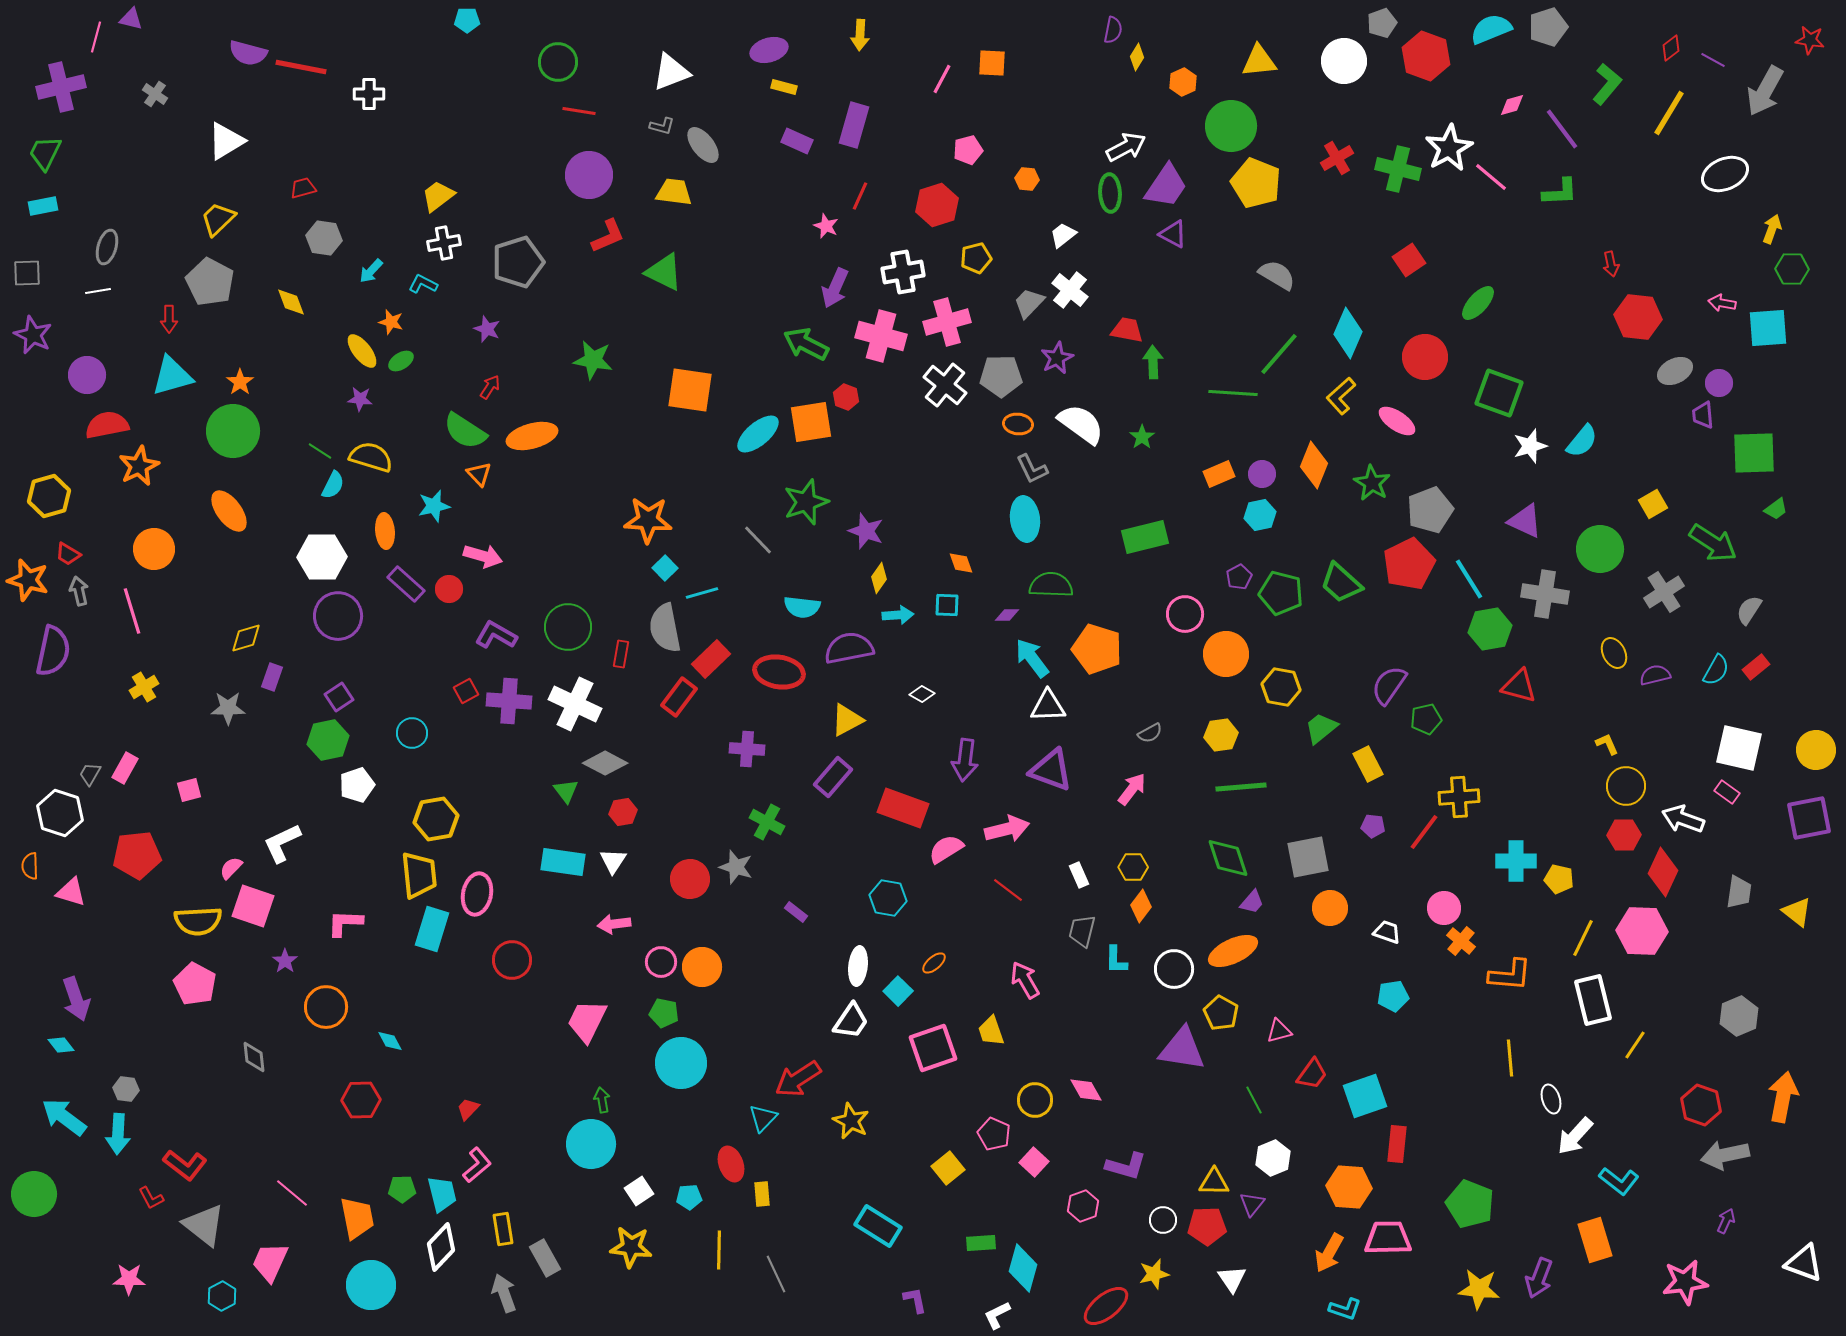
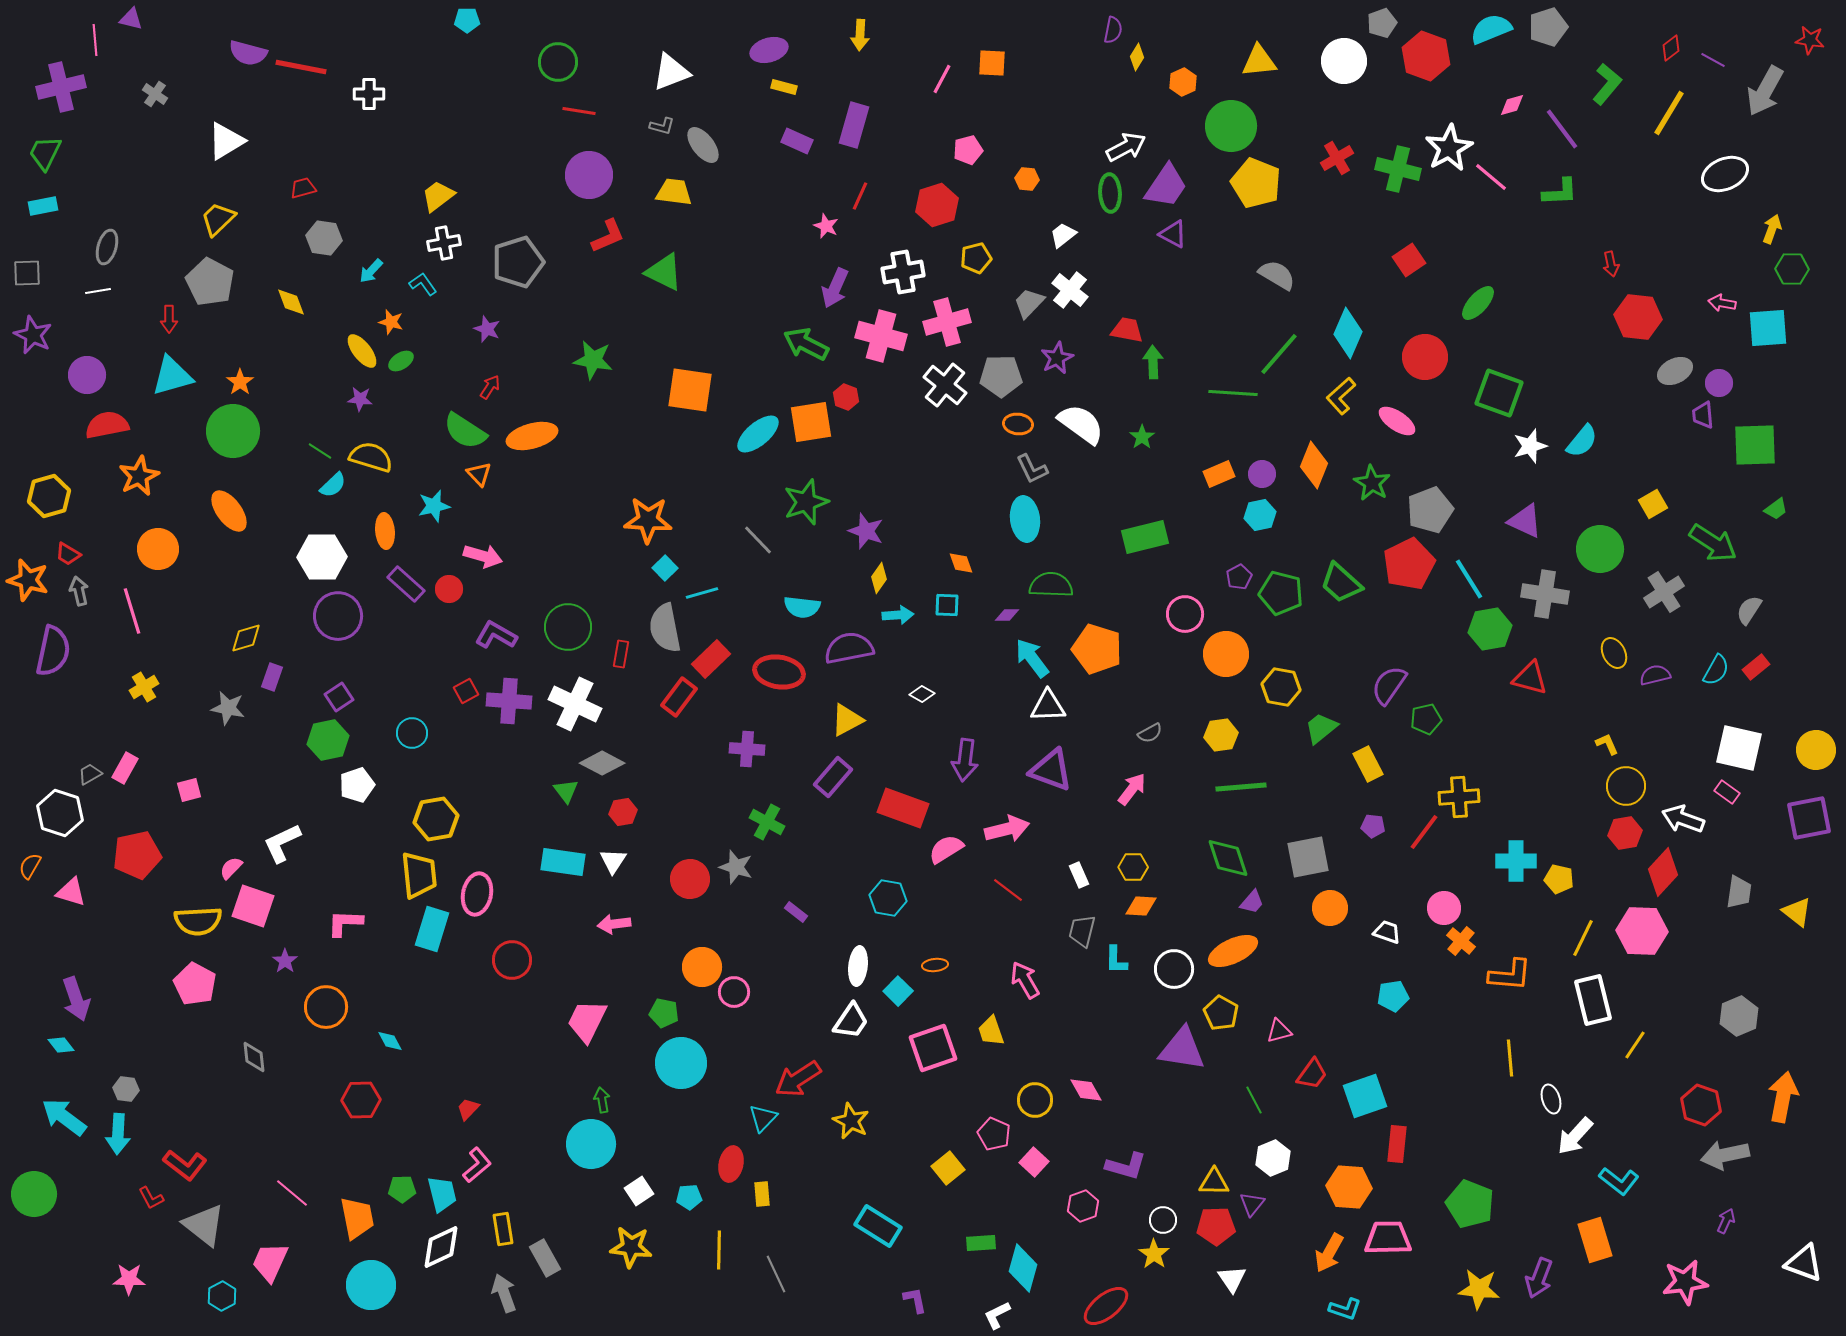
pink line at (96, 37): moved 1 px left, 3 px down; rotated 20 degrees counterclockwise
cyan L-shape at (423, 284): rotated 28 degrees clockwise
green square at (1754, 453): moved 1 px right, 8 px up
orange star at (139, 466): moved 10 px down
cyan semicircle at (333, 485): rotated 20 degrees clockwise
orange circle at (154, 549): moved 4 px right
red triangle at (1519, 686): moved 11 px right, 8 px up
gray star at (228, 708): rotated 12 degrees clockwise
gray diamond at (605, 763): moved 3 px left
gray trapezoid at (90, 774): rotated 30 degrees clockwise
red hexagon at (1624, 835): moved 1 px right, 2 px up; rotated 8 degrees counterclockwise
red pentagon at (137, 855): rotated 6 degrees counterclockwise
orange semicircle at (30, 866): rotated 32 degrees clockwise
red diamond at (1663, 872): rotated 18 degrees clockwise
orange diamond at (1141, 906): rotated 56 degrees clockwise
pink circle at (661, 962): moved 73 px right, 30 px down
orange ellipse at (934, 963): moved 1 px right, 2 px down; rotated 35 degrees clockwise
red ellipse at (731, 1164): rotated 32 degrees clockwise
red pentagon at (1207, 1226): moved 9 px right
white diamond at (441, 1247): rotated 21 degrees clockwise
yellow star at (1154, 1274): moved 20 px up; rotated 24 degrees counterclockwise
